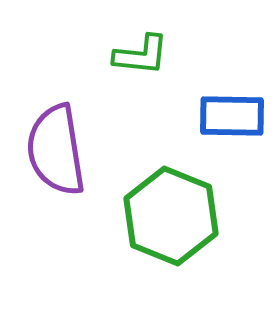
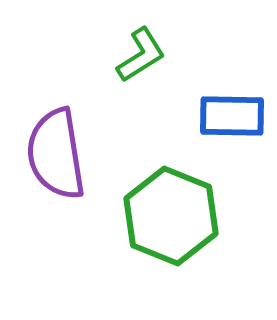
green L-shape: rotated 38 degrees counterclockwise
purple semicircle: moved 4 px down
